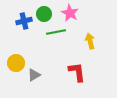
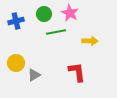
blue cross: moved 8 px left
yellow arrow: rotated 105 degrees clockwise
